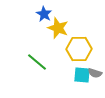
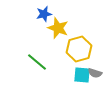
blue star: rotated 28 degrees clockwise
yellow hexagon: rotated 15 degrees counterclockwise
